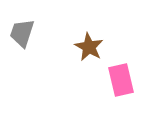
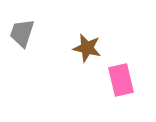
brown star: moved 2 px left, 1 px down; rotated 16 degrees counterclockwise
